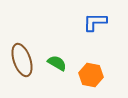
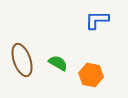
blue L-shape: moved 2 px right, 2 px up
green semicircle: moved 1 px right
